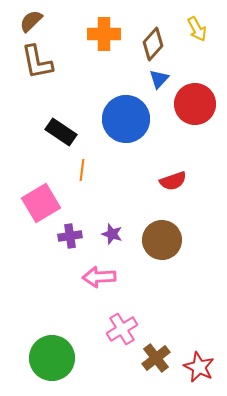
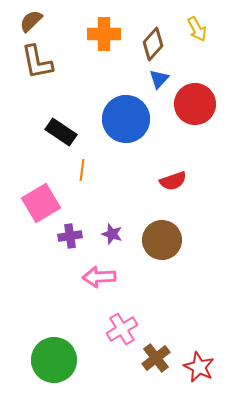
green circle: moved 2 px right, 2 px down
